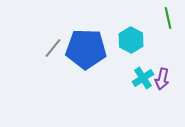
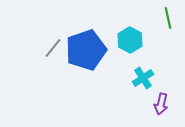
cyan hexagon: moved 1 px left
blue pentagon: moved 1 px down; rotated 21 degrees counterclockwise
purple arrow: moved 1 px left, 25 px down
